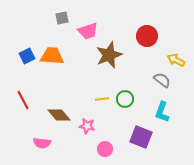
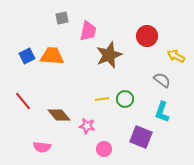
pink trapezoid: rotated 60 degrees counterclockwise
yellow arrow: moved 4 px up
red line: moved 1 px down; rotated 12 degrees counterclockwise
pink semicircle: moved 4 px down
pink circle: moved 1 px left
